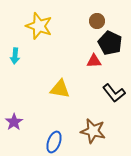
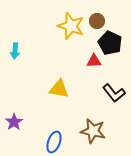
yellow star: moved 32 px right
cyan arrow: moved 5 px up
yellow triangle: moved 1 px left
